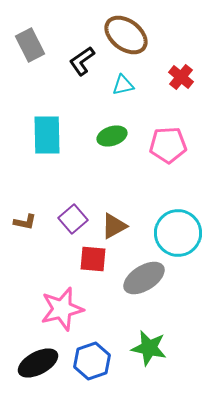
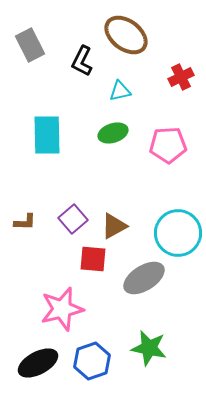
black L-shape: rotated 28 degrees counterclockwise
red cross: rotated 25 degrees clockwise
cyan triangle: moved 3 px left, 6 px down
green ellipse: moved 1 px right, 3 px up
brown L-shape: rotated 10 degrees counterclockwise
